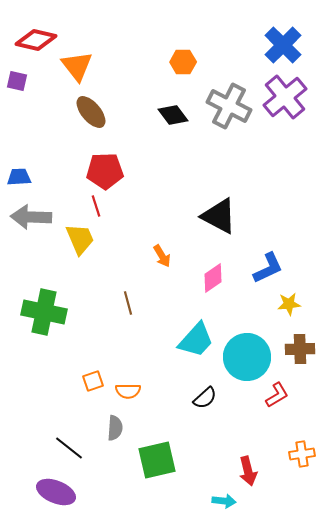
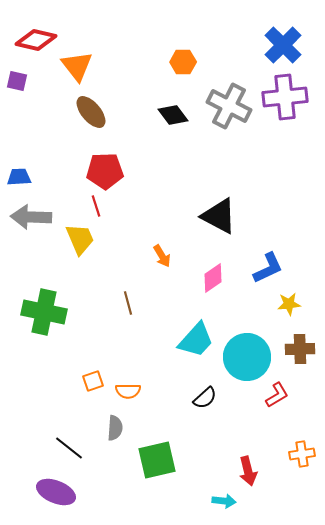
purple cross: rotated 33 degrees clockwise
